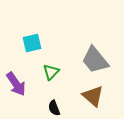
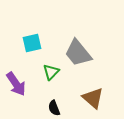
gray trapezoid: moved 17 px left, 7 px up
brown triangle: moved 2 px down
